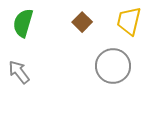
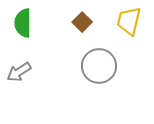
green semicircle: rotated 16 degrees counterclockwise
gray circle: moved 14 px left
gray arrow: rotated 85 degrees counterclockwise
